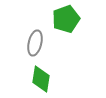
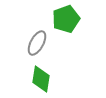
gray ellipse: moved 2 px right; rotated 15 degrees clockwise
